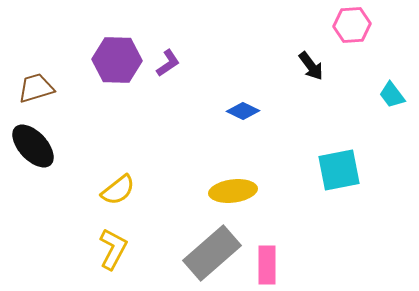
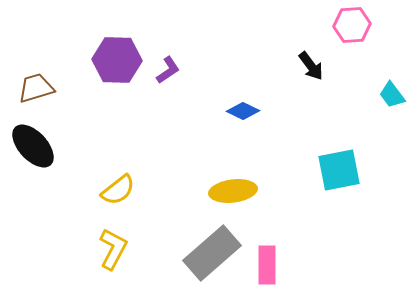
purple L-shape: moved 7 px down
